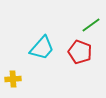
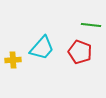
green line: rotated 42 degrees clockwise
yellow cross: moved 19 px up
